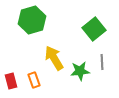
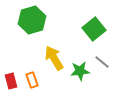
gray line: rotated 49 degrees counterclockwise
orange rectangle: moved 2 px left
